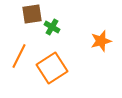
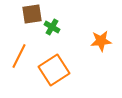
orange star: rotated 10 degrees clockwise
orange square: moved 2 px right, 2 px down
